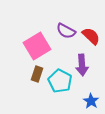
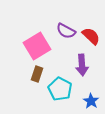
cyan pentagon: moved 8 px down
